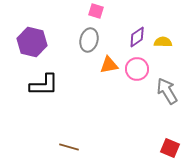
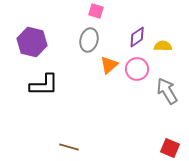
yellow semicircle: moved 4 px down
orange triangle: rotated 30 degrees counterclockwise
